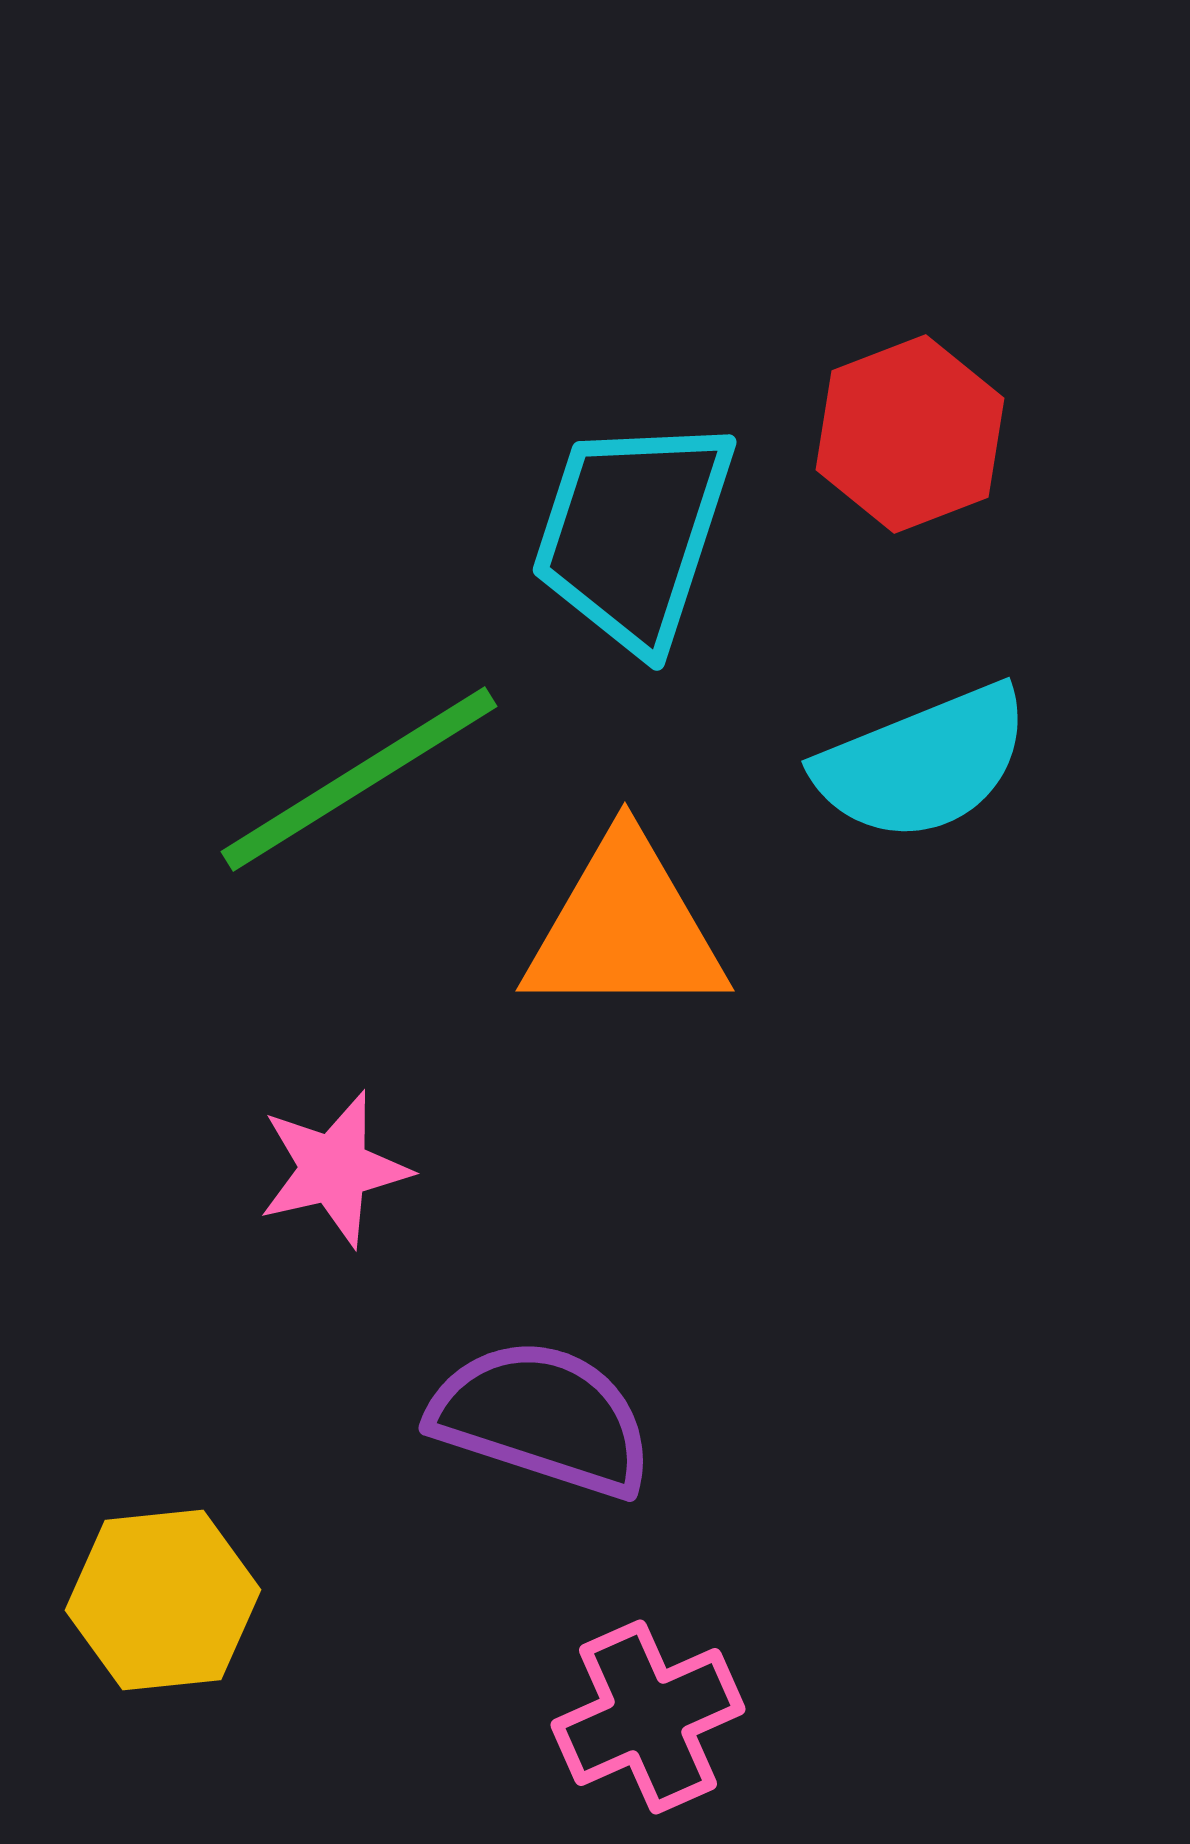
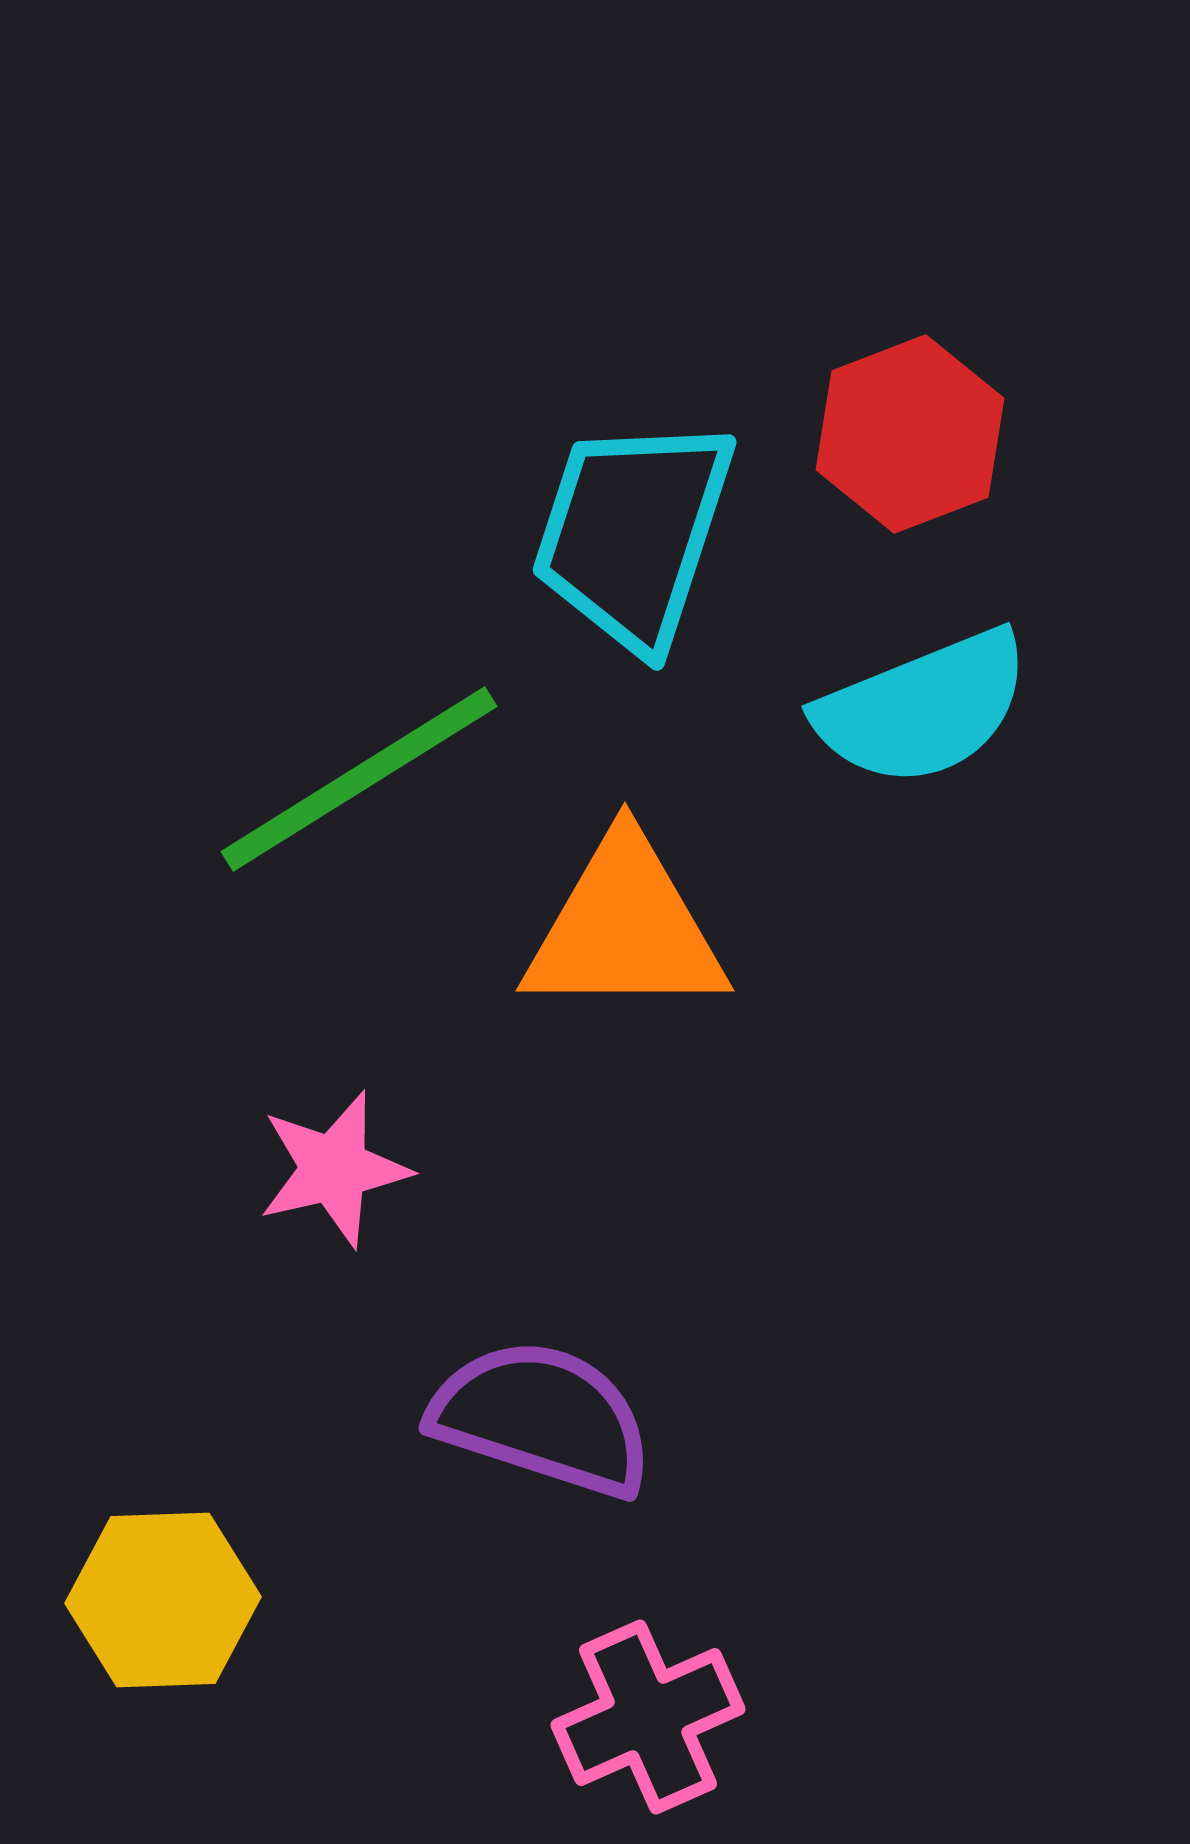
cyan semicircle: moved 55 px up
yellow hexagon: rotated 4 degrees clockwise
